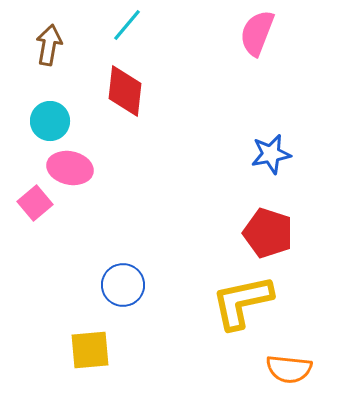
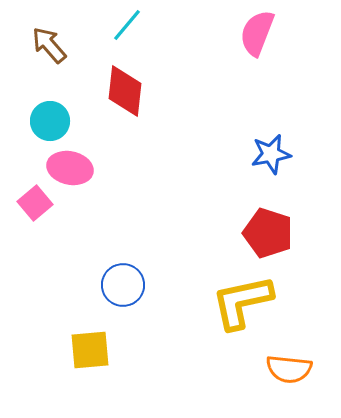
brown arrow: rotated 51 degrees counterclockwise
